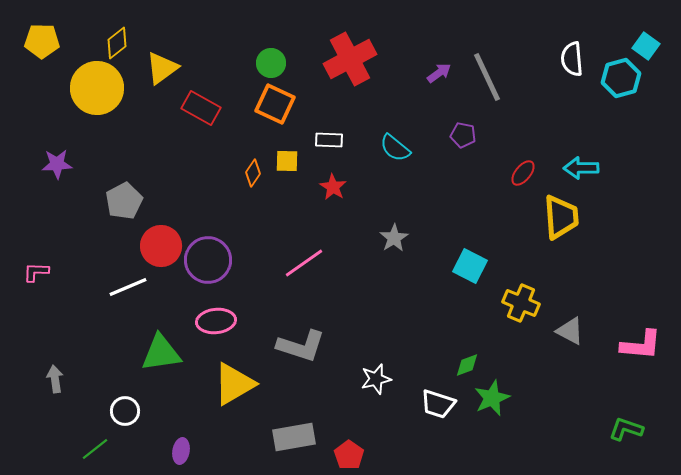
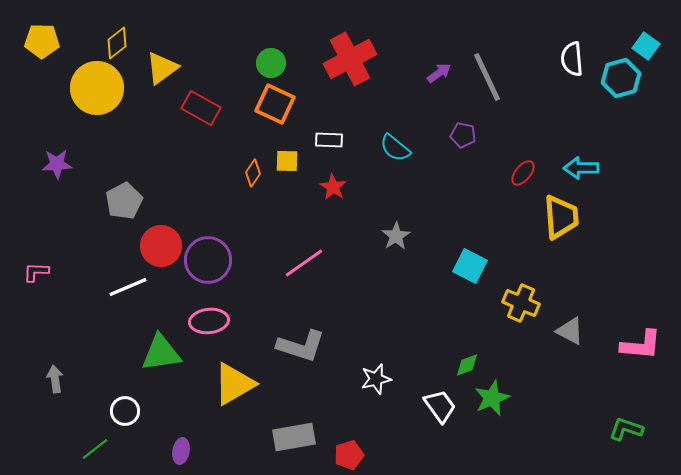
gray star at (394, 238): moved 2 px right, 2 px up
pink ellipse at (216, 321): moved 7 px left
white trapezoid at (438, 404): moved 2 px right, 2 px down; rotated 144 degrees counterclockwise
red pentagon at (349, 455): rotated 20 degrees clockwise
